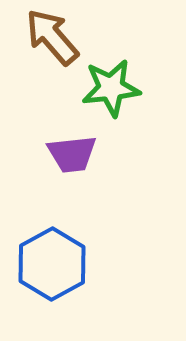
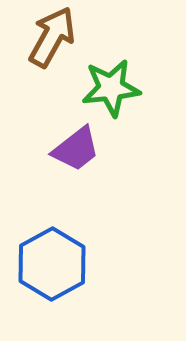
brown arrow: rotated 70 degrees clockwise
purple trapezoid: moved 4 px right, 5 px up; rotated 32 degrees counterclockwise
